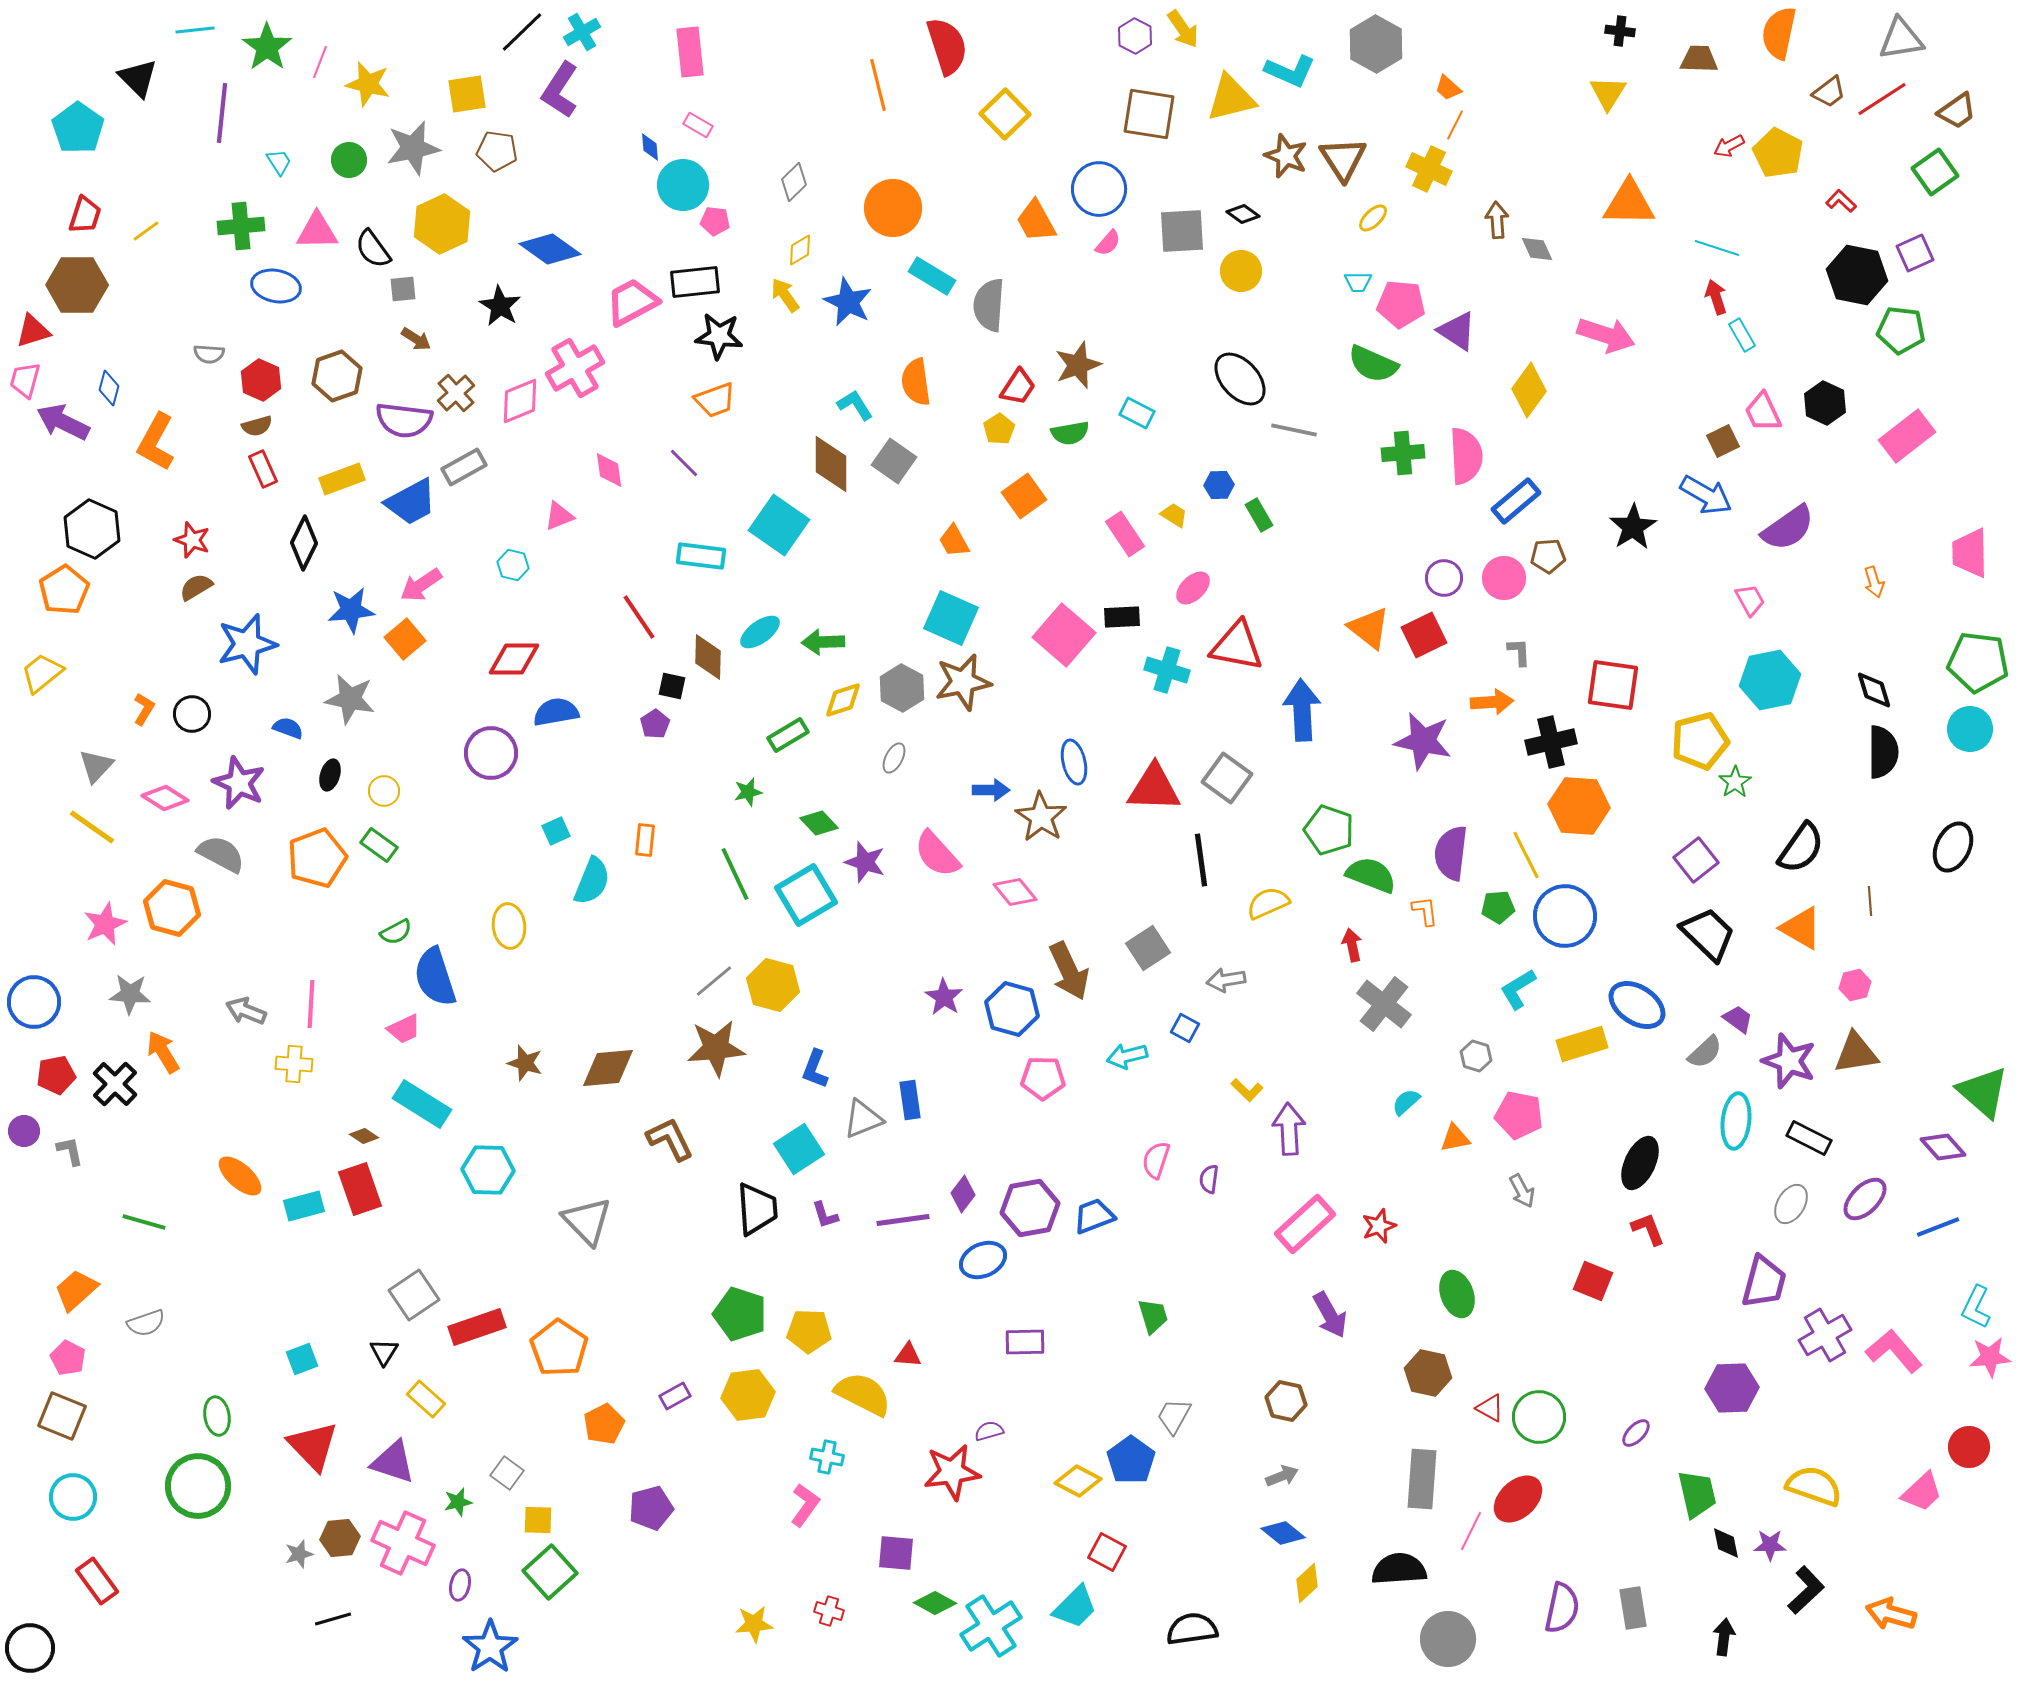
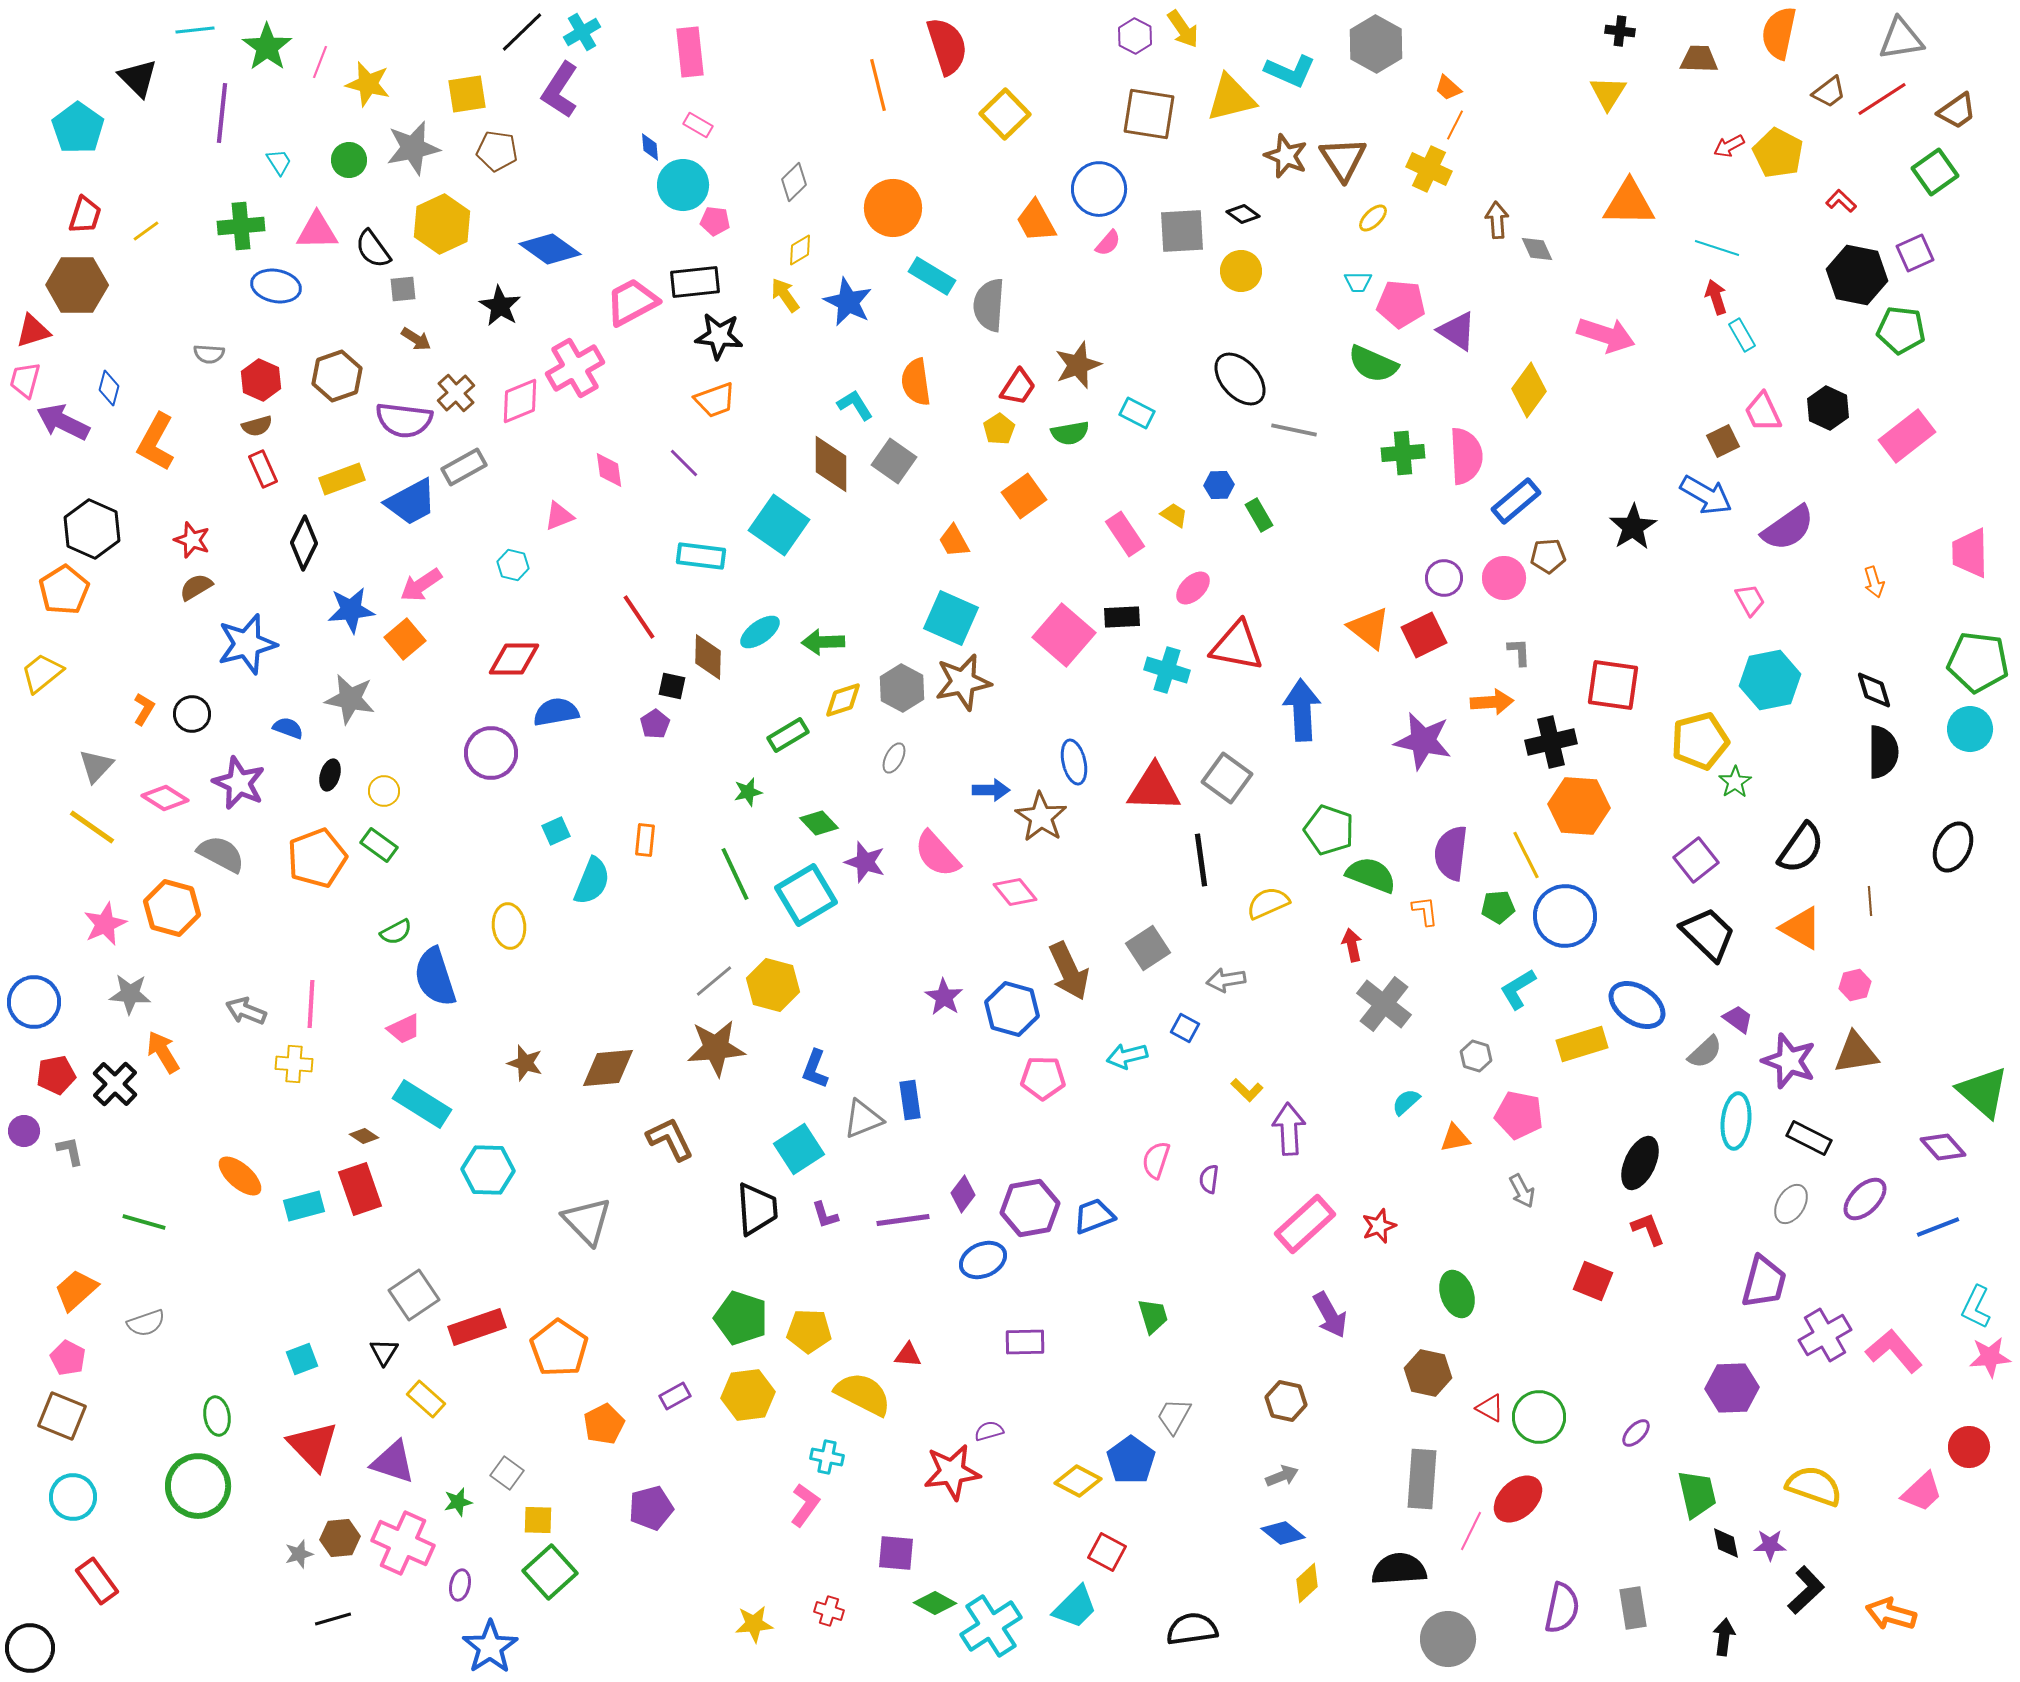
black hexagon at (1825, 403): moved 3 px right, 5 px down
green pentagon at (740, 1314): moved 1 px right, 4 px down
